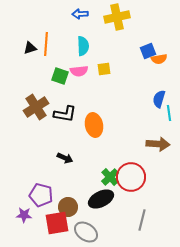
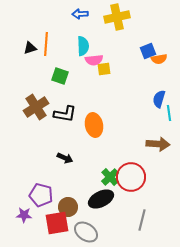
pink semicircle: moved 15 px right, 11 px up
